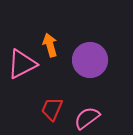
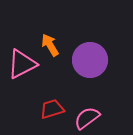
orange arrow: rotated 15 degrees counterclockwise
red trapezoid: rotated 50 degrees clockwise
